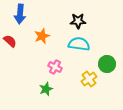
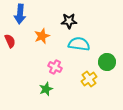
black star: moved 9 px left
red semicircle: rotated 24 degrees clockwise
green circle: moved 2 px up
